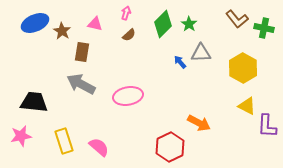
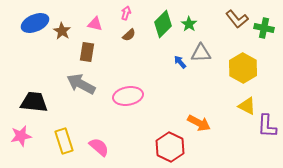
brown rectangle: moved 5 px right
red hexagon: rotated 8 degrees counterclockwise
